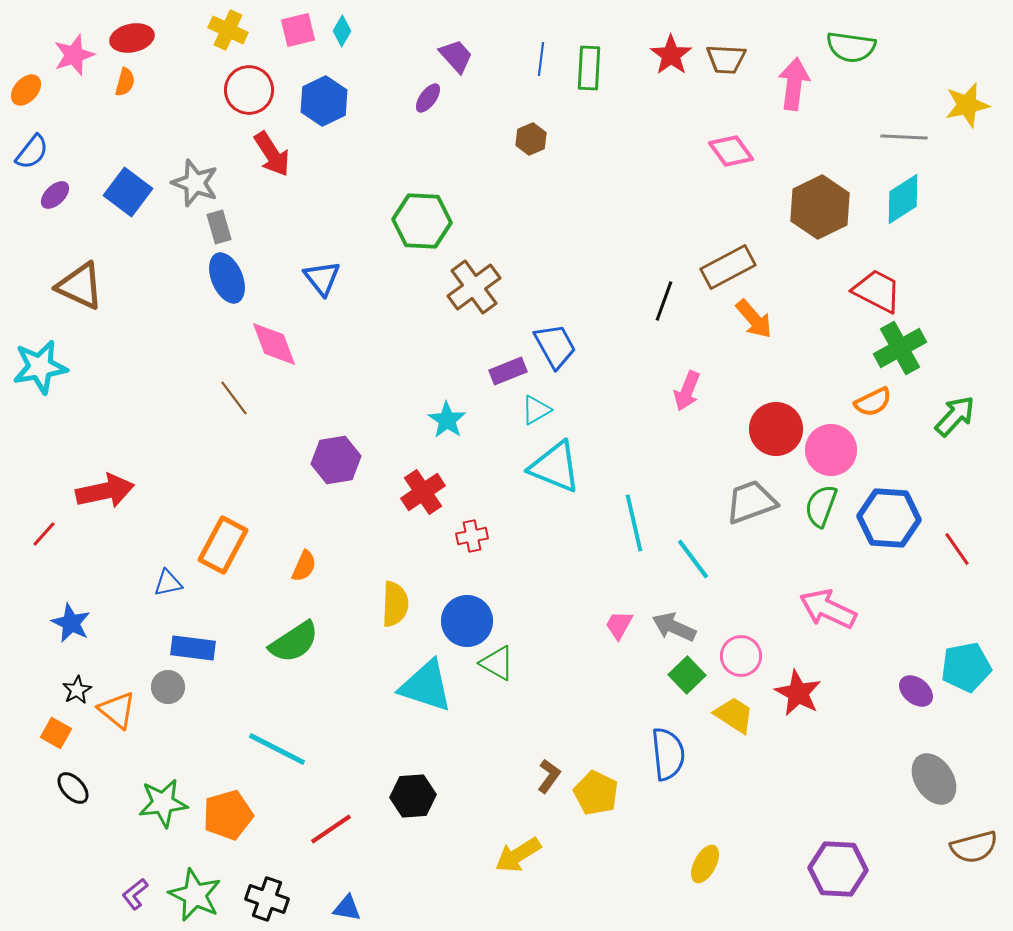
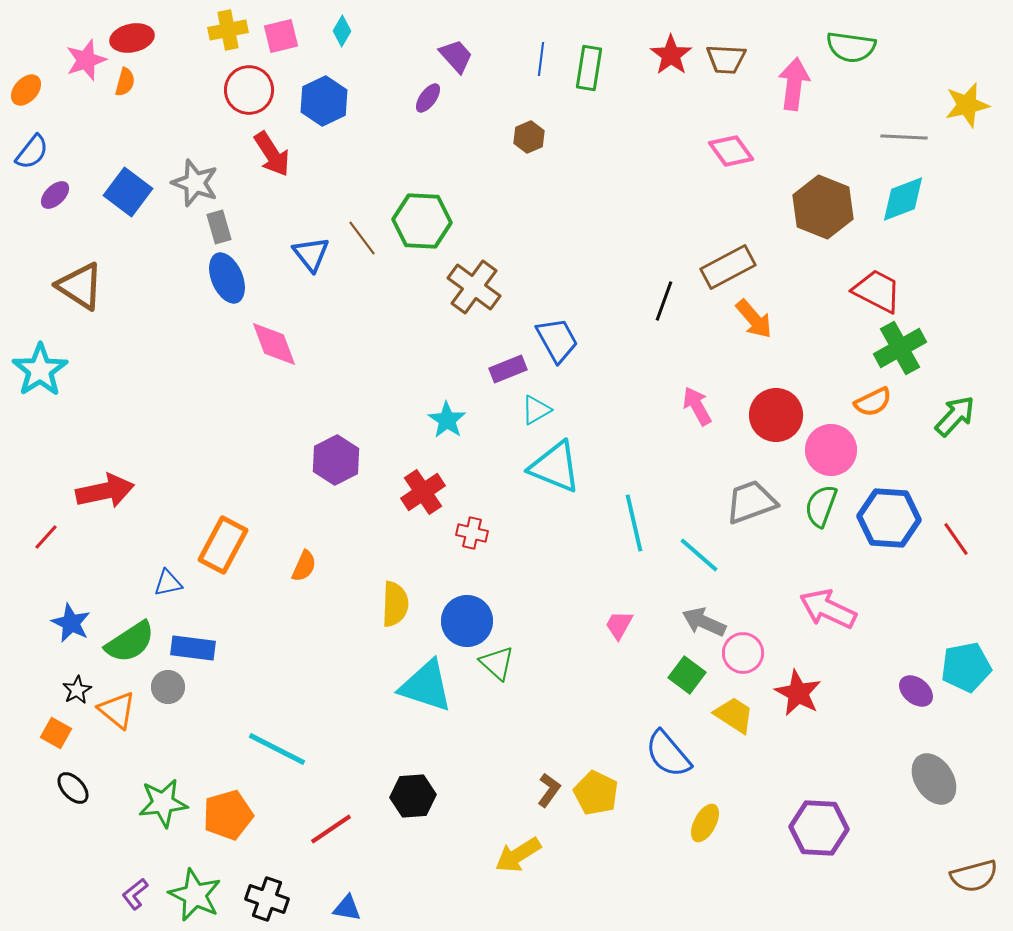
yellow cross at (228, 30): rotated 36 degrees counterclockwise
pink square at (298, 30): moved 17 px left, 6 px down
pink star at (74, 55): moved 12 px right, 5 px down
green rectangle at (589, 68): rotated 6 degrees clockwise
brown hexagon at (531, 139): moved 2 px left, 2 px up
cyan diamond at (903, 199): rotated 12 degrees clockwise
brown hexagon at (820, 207): moved 3 px right; rotated 12 degrees counterclockwise
blue triangle at (322, 278): moved 11 px left, 24 px up
brown triangle at (80, 286): rotated 8 degrees clockwise
brown cross at (474, 287): rotated 18 degrees counterclockwise
blue trapezoid at (555, 346): moved 2 px right, 6 px up
cyan star at (40, 367): moved 3 px down; rotated 24 degrees counterclockwise
purple rectangle at (508, 371): moved 2 px up
pink arrow at (687, 391): moved 10 px right, 15 px down; rotated 129 degrees clockwise
brown line at (234, 398): moved 128 px right, 160 px up
red circle at (776, 429): moved 14 px up
purple hexagon at (336, 460): rotated 18 degrees counterclockwise
red line at (44, 534): moved 2 px right, 3 px down
red cross at (472, 536): moved 3 px up; rotated 24 degrees clockwise
red line at (957, 549): moved 1 px left, 10 px up
cyan line at (693, 559): moved 6 px right, 4 px up; rotated 12 degrees counterclockwise
gray arrow at (674, 627): moved 30 px right, 5 px up
green semicircle at (294, 642): moved 164 px left
pink circle at (741, 656): moved 2 px right, 3 px up
green triangle at (497, 663): rotated 12 degrees clockwise
green square at (687, 675): rotated 9 degrees counterclockwise
blue semicircle at (668, 754): rotated 146 degrees clockwise
brown L-shape at (549, 776): moved 14 px down
brown semicircle at (974, 847): moved 29 px down
yellow ellipse at (705, 864): moved 41 px up
purple hexagon at (838, 869): moved 19 px left, 41 px up
